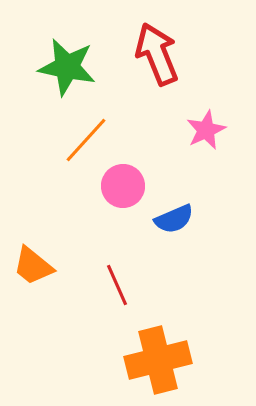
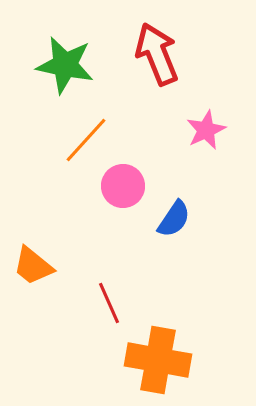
green star: moved 2 px left, 2 px up
blue semicircle: rotated 33 degrees counterclockwise
red line: moved 8 px left, 18 px down
orange cross: rotated 24 degrees clockwise
